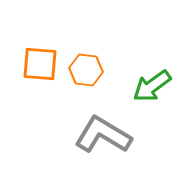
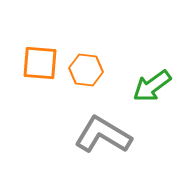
orange square: moved 1 px up
